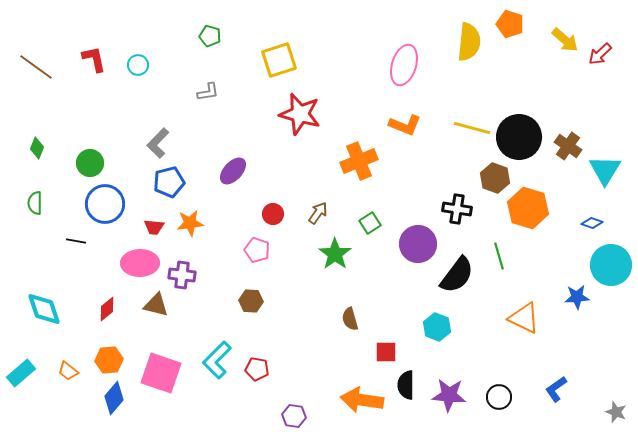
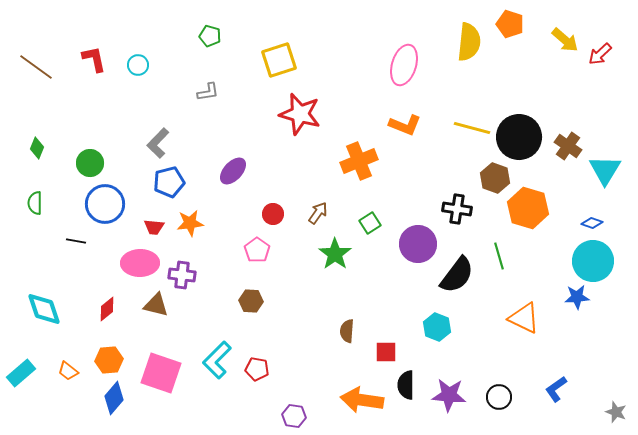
pink pentagon at (257, 250): rotated 15 degrees clockwise
cyan circle at (611, 265): moved 18 px left, 4 px up
brown semicircle at (350, 319): moved 3 px left, 12 px down; rotated 20 degrees clockwise
